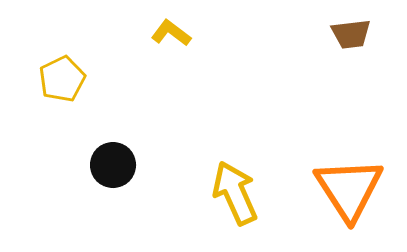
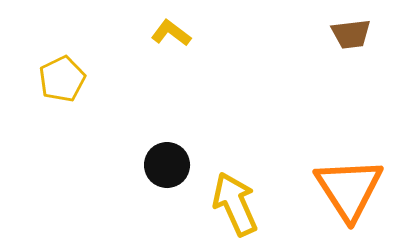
black circle: moved 54 px right
yellow arrow: moved 11 px down
